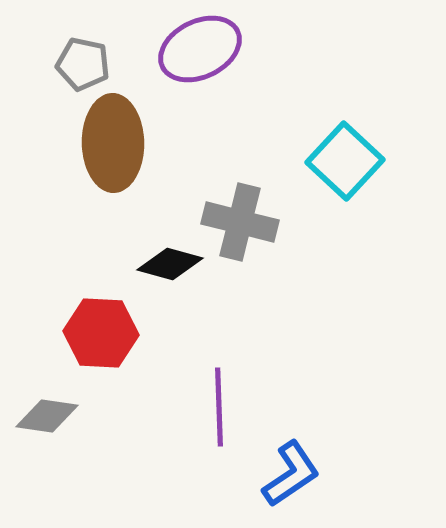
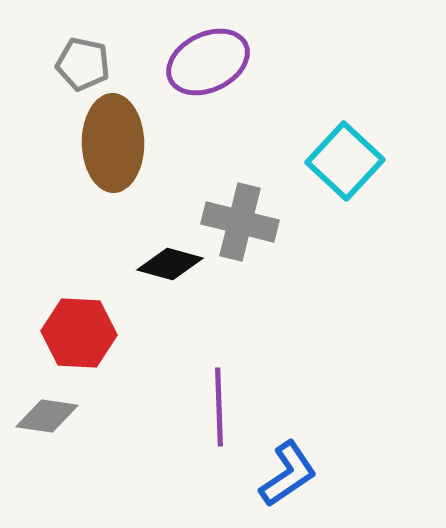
purple ellipse: moved 8 px right, 13 px down
red hexagon: moved 22 px left
blue L-shape: moved 3 px left
